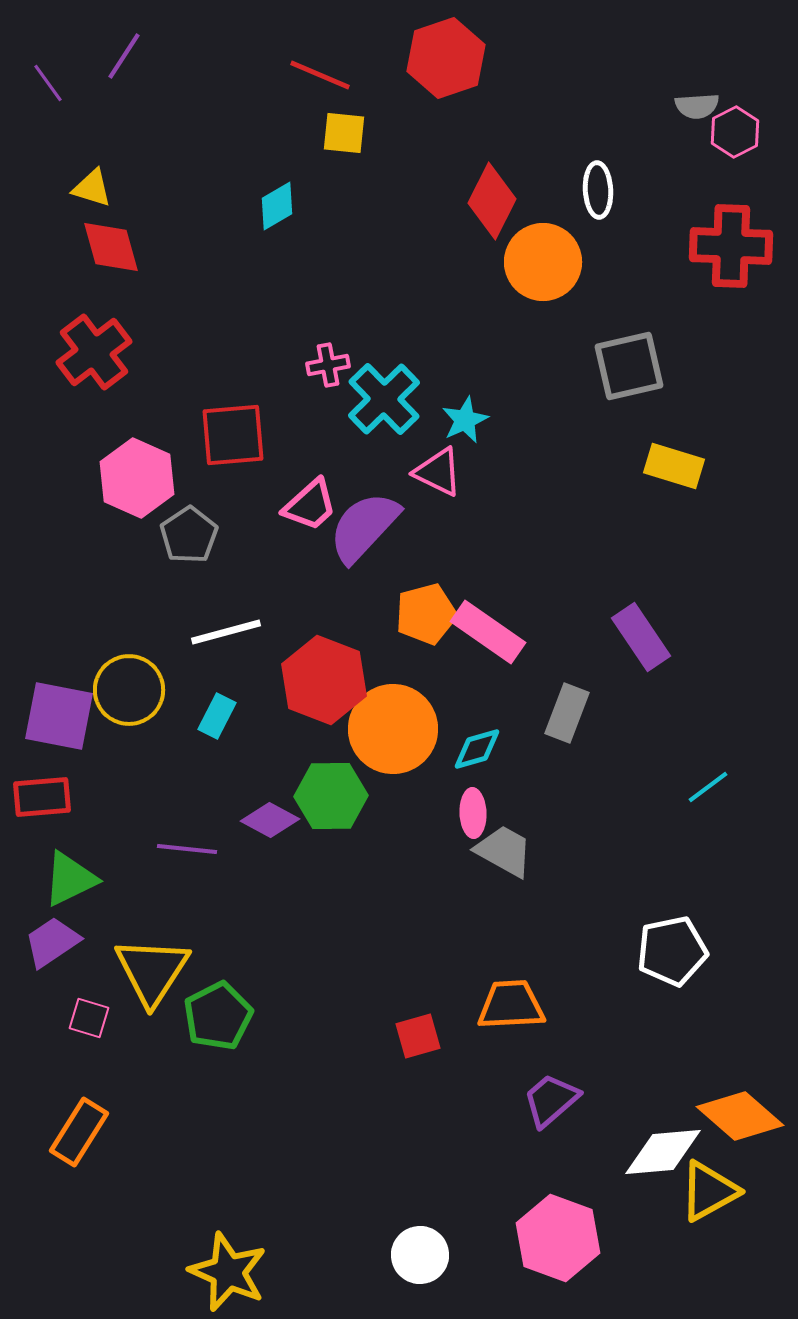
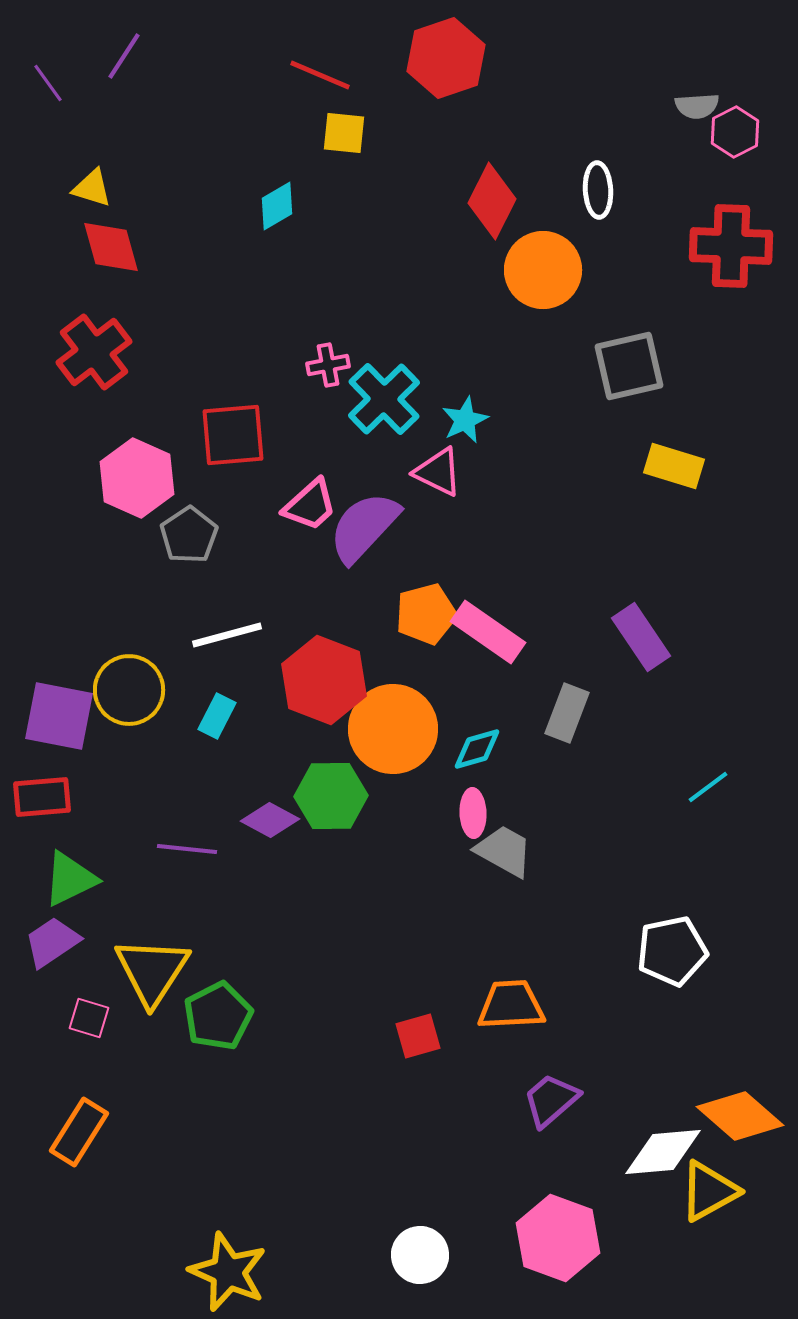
orange circle at (543, 262): moved 8 px down
white line at (226, 632): moved 1 px right, 3 px down
